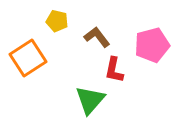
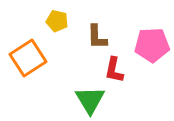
brown L-shape: rotated 144 degrees counterclockwise
pink pentagon: rotated 12 degrees clockwise
green triangle: rotated 12 degrees counterclockwise
